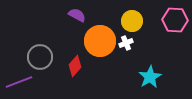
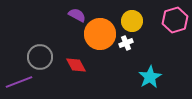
pink hexagon: rotated 20 degrees counterclockwise
orange circle: moved 7 px up
red diamond: moved 1 px right, 1 px up; rotated 70 degrees counterclockwise
